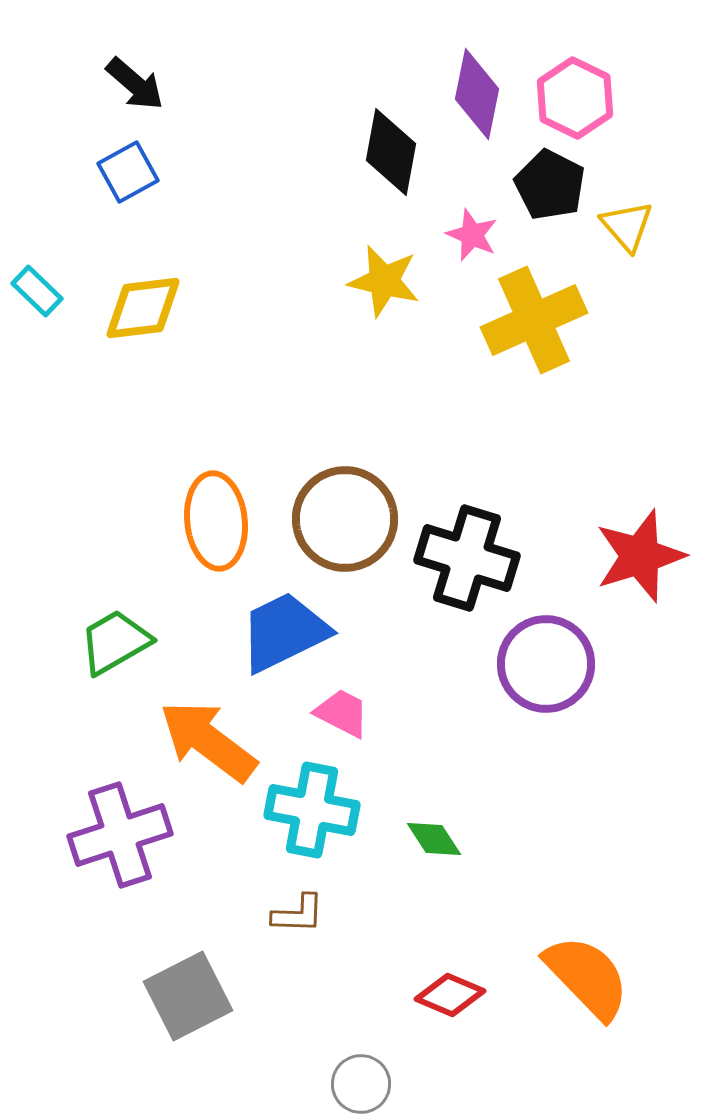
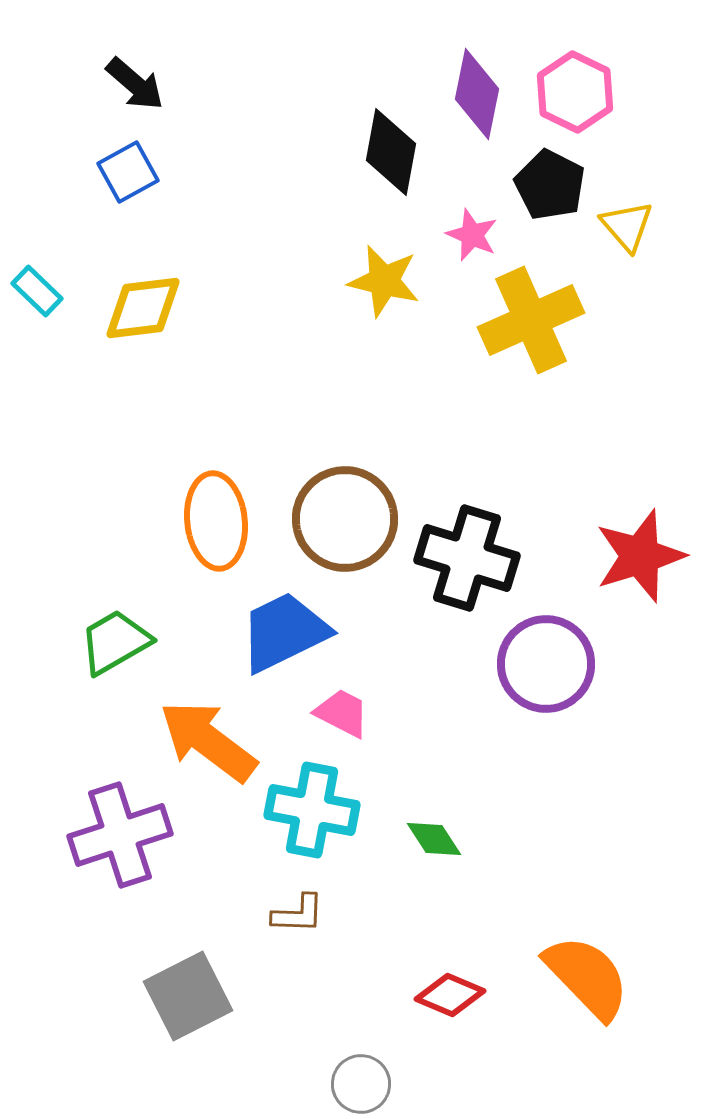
pink hexagon: moved 6 px up
yellow cross: moved 3 px left
